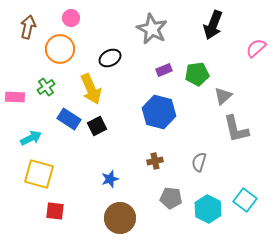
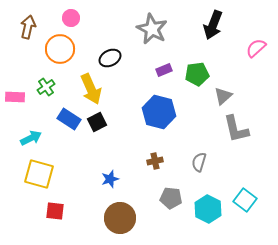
black square: moved 4 px up
